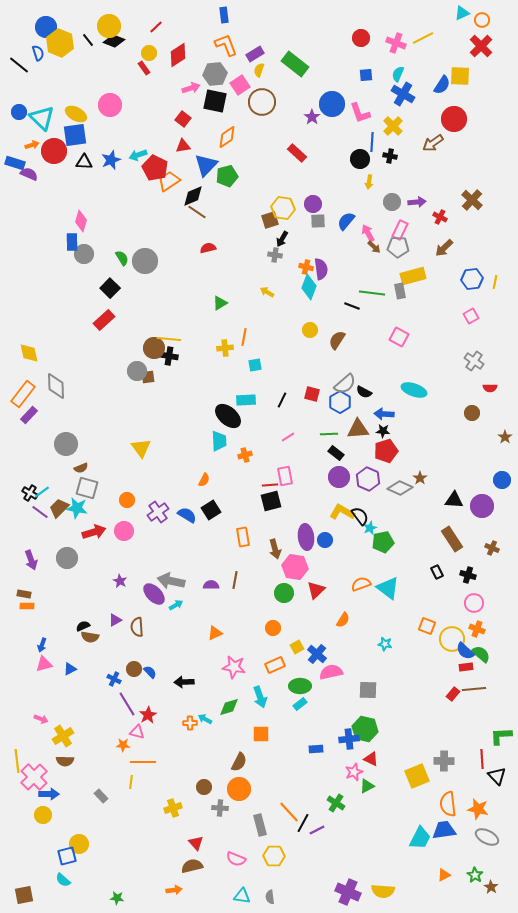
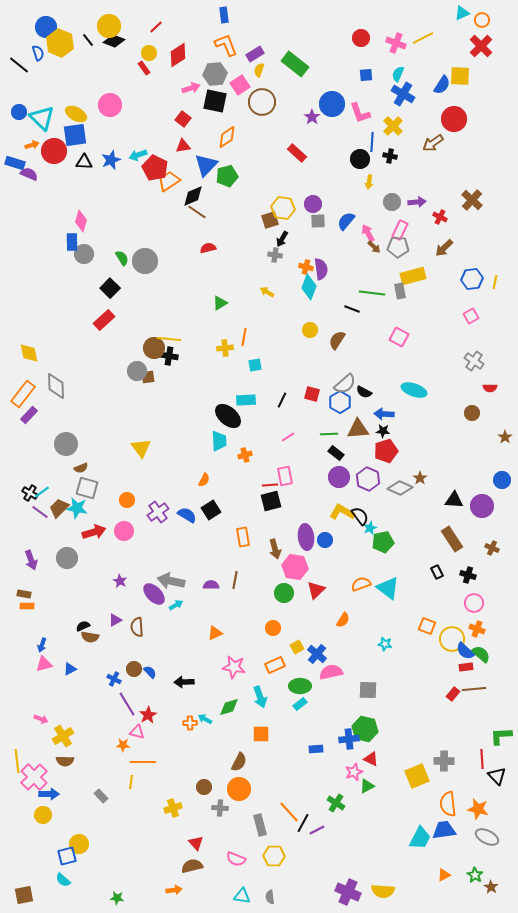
black line at (352, 306): moved 3 px down
